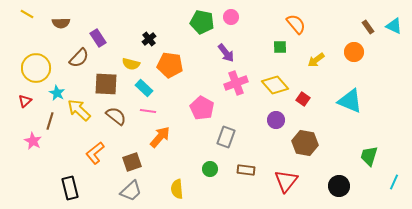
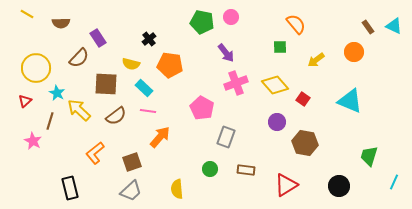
brown semicircle at (116, 116): rotated 105 degrees clockwise
purple circle at (276, 120): moved 1 px right, 2 px down
red triangle at (286, 181): moved 4 px down; rotated 20 degrees clockwise
